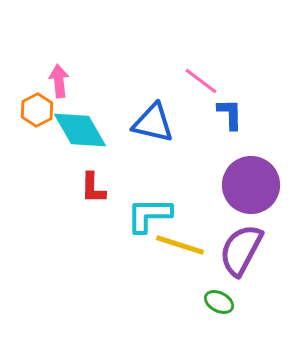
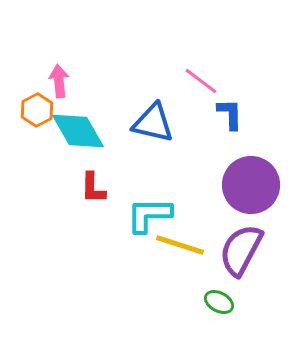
cyan diamond: moved 2 px left, 1 px down
